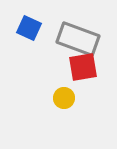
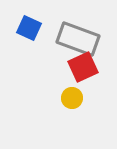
red square: rotated 16 degrees counterclockwise
yellow circle: moved 8 px right
